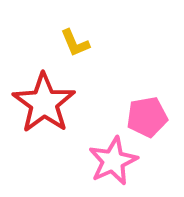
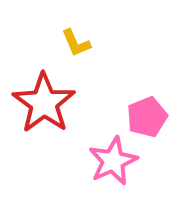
yellow L-shape: moved 1 px right
pink pentagon: rotated 12 degrees counterclockwise
